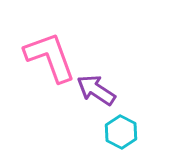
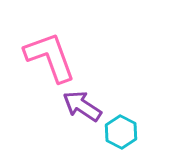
purple arrow: moved 14 px left, 16 px down
